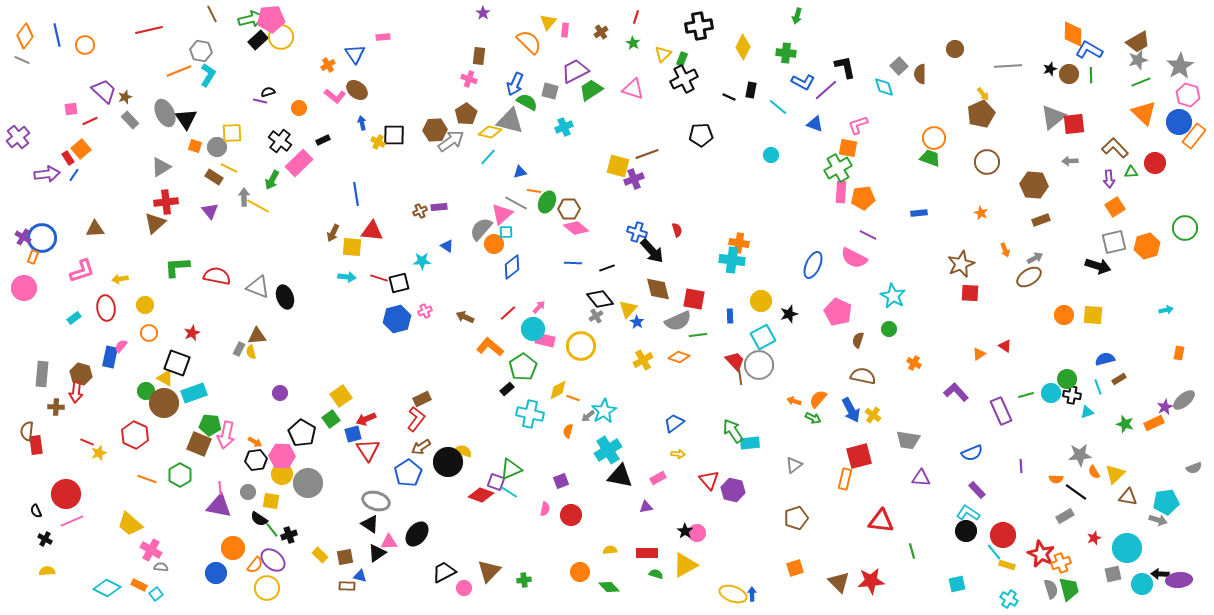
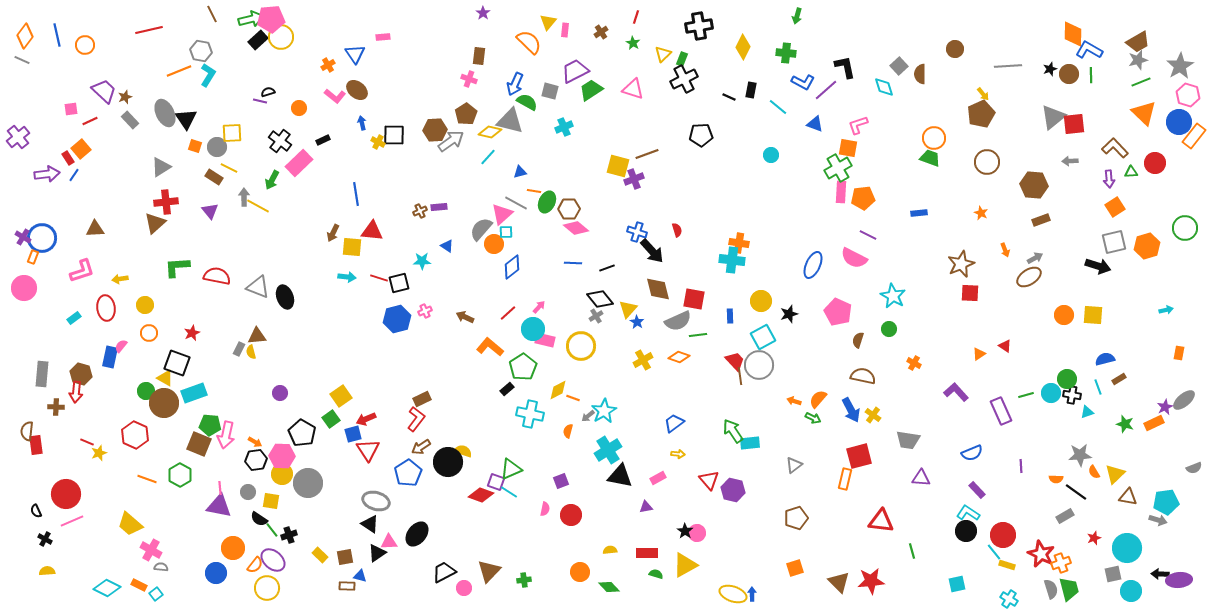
cyan circle at (1142, 584): moved 11 px left, 7 px down
